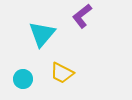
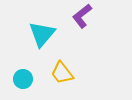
yellow trapezoid: rotated 25 degrees clockwise
